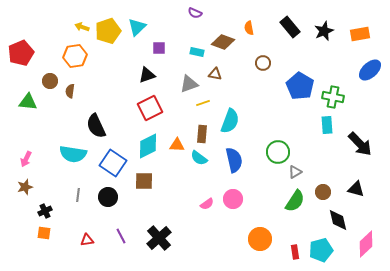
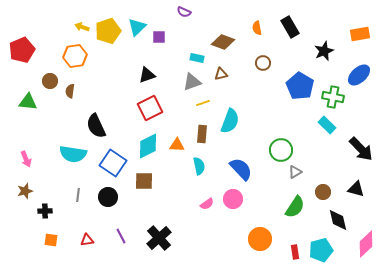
purple semicircle at (195, 13): moved 11 px left, 1 px up
black rectangle at (290, 27): rotated 10 degrees clockwise
orange semicircle at (249, 28): moved 8 px right
black star at (324, 31): moved 20 px down
purple square at (159, 48): moved 11 px up
cyan rectangle at (197, 52): moved 6 px down
red pentagon at (21, 53): moved 1 px right, 3 px up
blue ellipse at (370, 70): moved 11 px left, 5 px down
brown triangle at (215, 74): moved 6 px right; rotated 24 degrees counterclockwise
gray triangle at (189, 84): moved 3 px right, 2 px up
cyan rectangle at (327, 125): rotated 42 degrees counterclockwise
black arrow at (360, 144): moved 1 px right, 5 px down
green circle at (278, 152): moved 3 px right, 2 px up
cyan semicircle at (199, 158): moved 8 px down; rotated 138 degrees counterclockwise
pink arrow at (26, 159): rotated 49 degrees counterclockwise
blue semicircle at (234, 160): moved 7 px right, 9 px down; rotated 30 degrees counterclockwise
brown star at (25, 187): moved 4 px down
green semicircle at (295, 201): moved 6 px down
black cross at (45, 211): rotated 24 degrees clockwise
orange square at (44, 233): moved 7 px right, 7 px down
